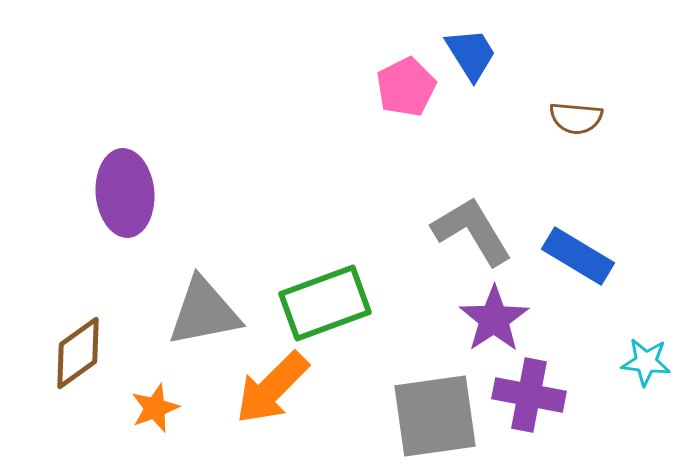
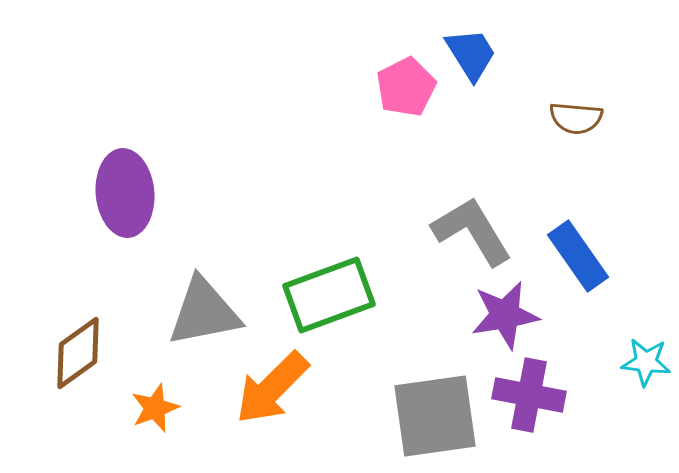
blue rectangle: rotated 24 degrees clockwise
green rectangle: moved 4 px right, 8 px up
purple star: moved 11 px right, 4 px up; rotated 24 degrees clockwise
